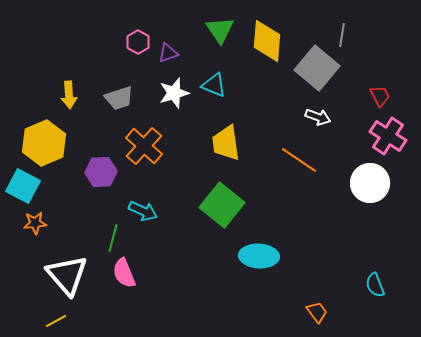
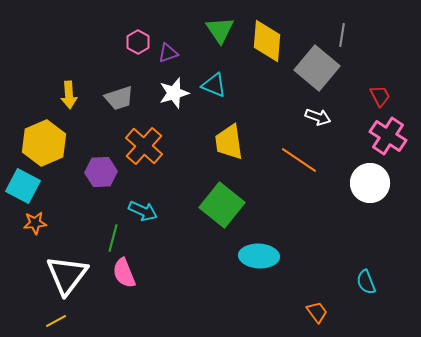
yellow trapezoid: moved 3 px right, 1 px up
white triangle: rotated 18 degrees clockwise
cyan semicircle: moved 9 px left, 3 px up
